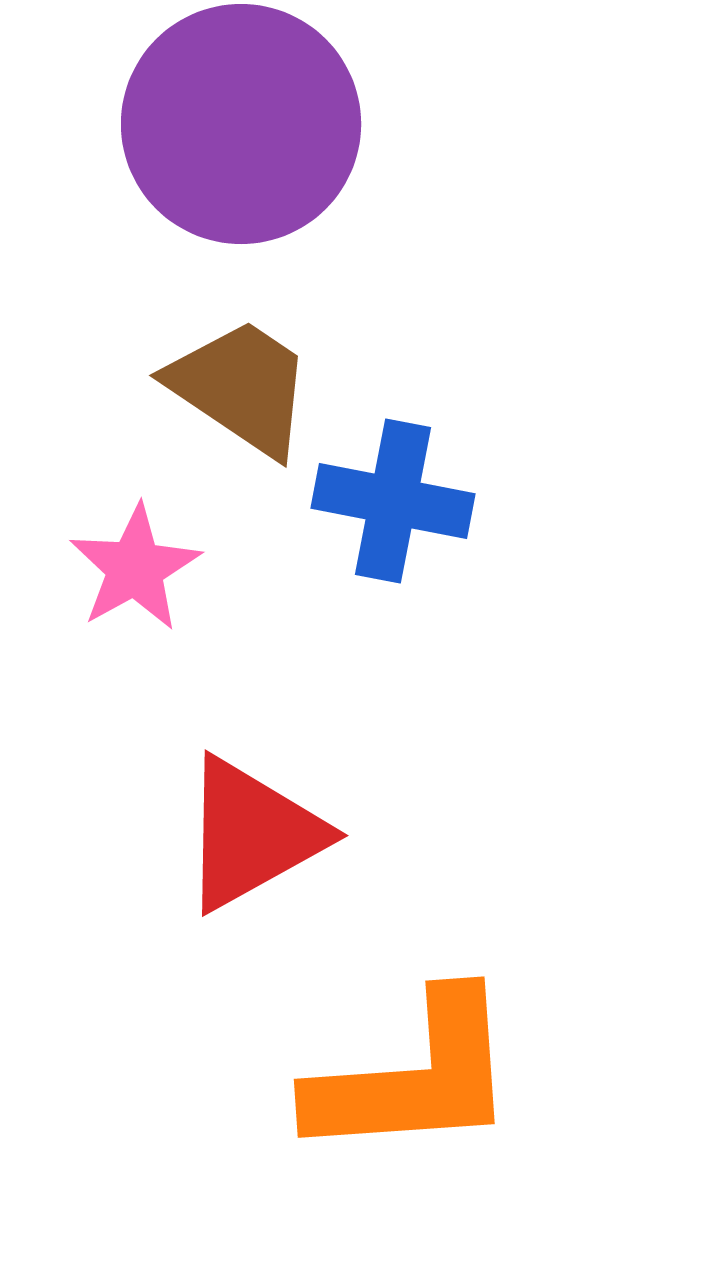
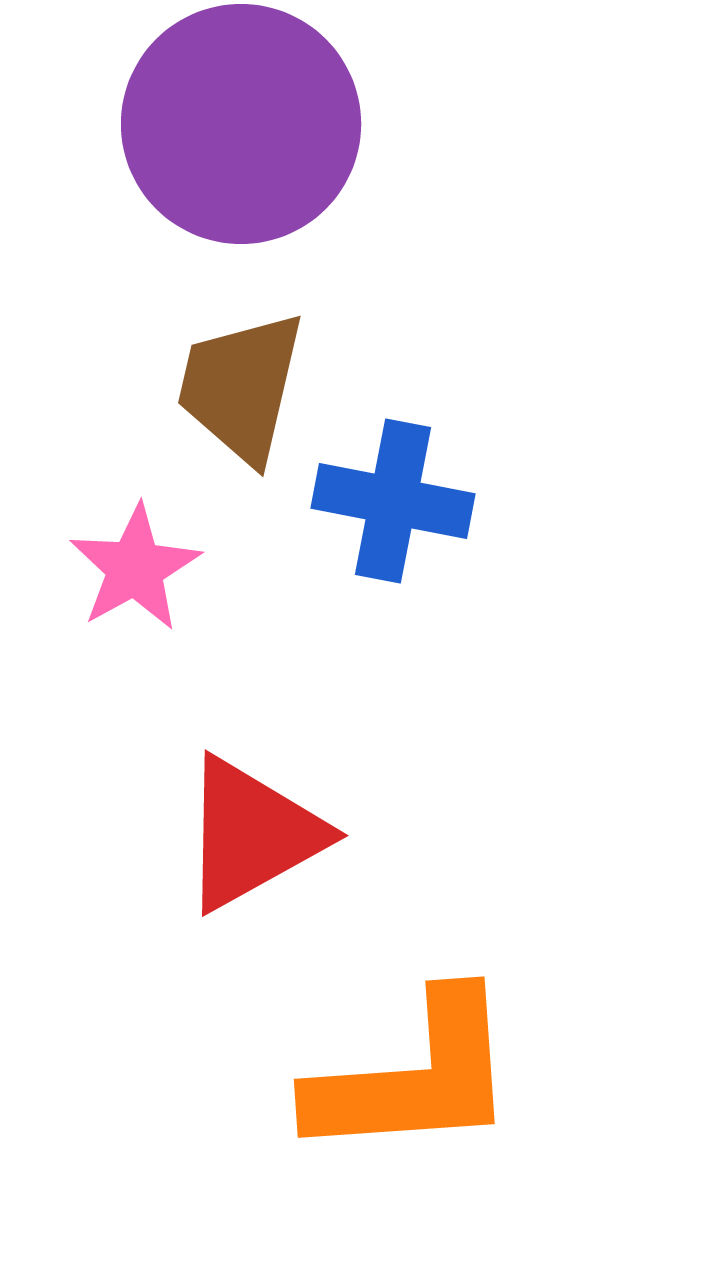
brown trapezoid: rotated 111 degrees counterclockwise
